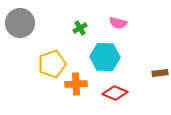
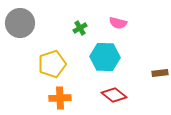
orange cross: moved 16 px left, 14 px down
red diamond: moved 1 px left, 2 px down; rotated 15 degrees clockwise
